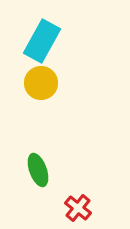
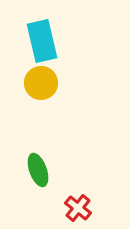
cyan rectangle: rotated 42 degrees counterclockwise
